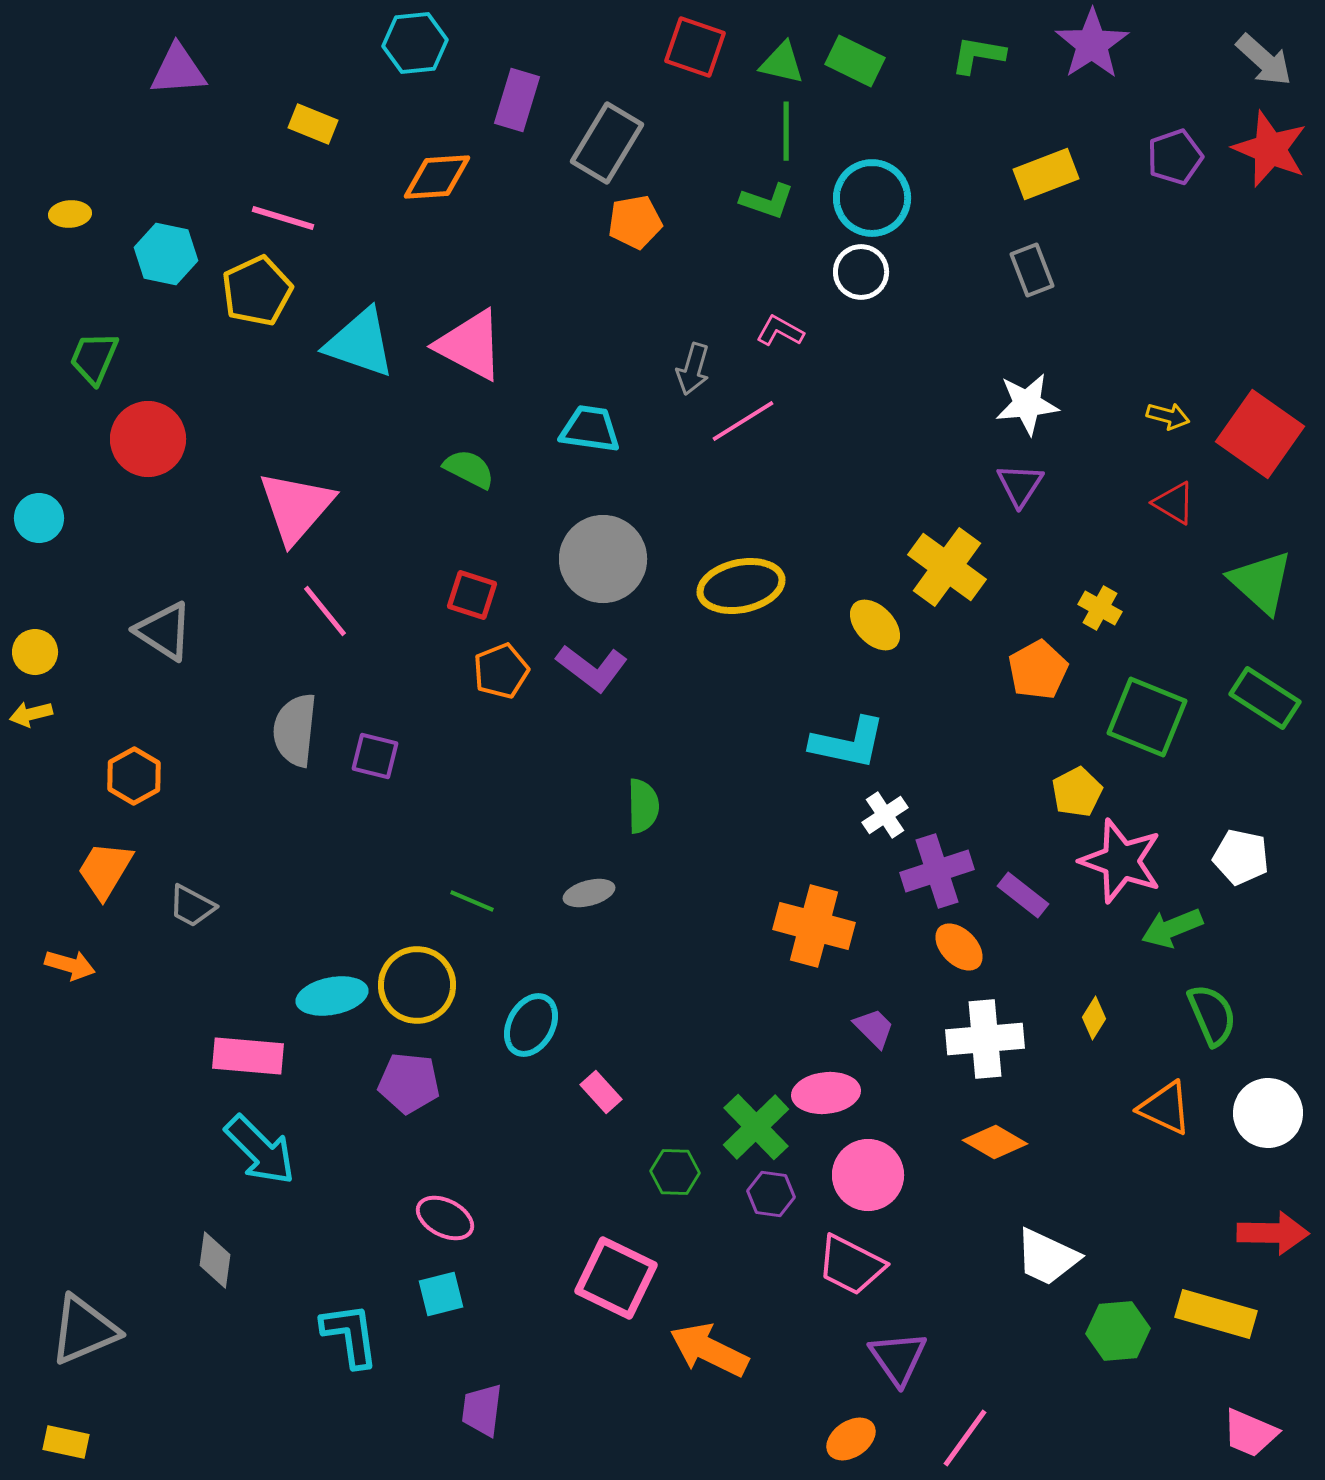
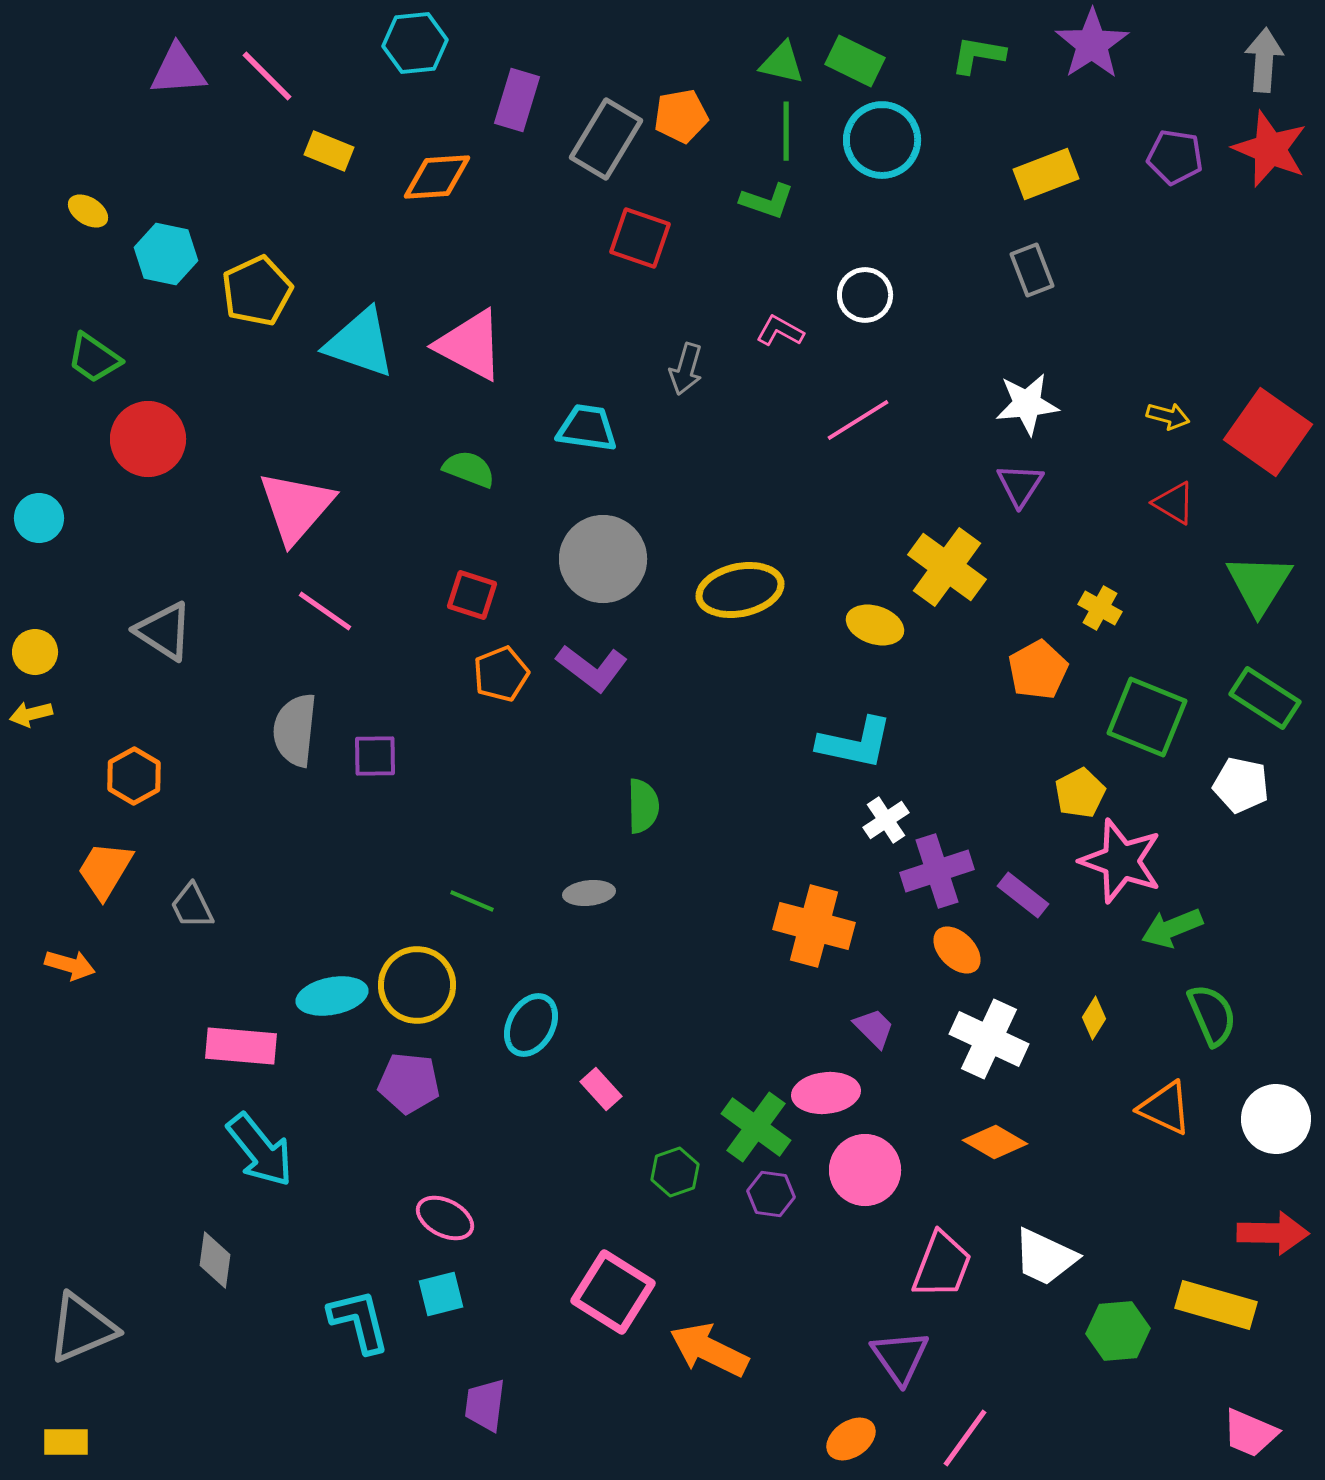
red square at (695, 47): moved 55 px left, 191 px down
gray arrow at (1264, 60): rotated 128 degrees counterclockwise
yellow rectangle at (313, 124): moved 16 px right, 27 px down
gray rectangle at (607, 143): moved 1 px left, 4 px up
purple pentagon at (1175, 157): rotated 28 degrees clockwise
cyan circle at (872, 198): moved 10 px right, 58 px up
yellow ellipse at (70, 214): moved 18 px right, 3 px up; rotated 36 degrees clockwise
pink line at (283, 218): moved 16 px left, 142 px up; rotated 28 degrees clockwise
orange pentagon at (635, 222): moved 46 px right, 106 px up
white circle at (861, 272): moved 4 px right, 23 px down
green trapezoid at (94, 358): rotated 78 degrees counterclockwise
gray arrow at (693, 369): moved 7 px left
pink line at (743, 421): moved 115 px right, 1 px up
cyan trapezoid at (590, 429): moved 3 px left, 1 px up
red square at (1260, 434): moved 8 px right, 2 px up
green semicircle at (469, 469): rotated 6 degrees counterclockwise
green triangle at (1261, 582): moved 2 px left, 2 px down; rotated 20 degrees clockwise
yellow ellipse at (741, 586): moved 1 px left, 4 px down
pink line at (325, 611): rotated 16 degrees counterclockwise
yellow ellipse at (875, 625): rotated 28 degrees counterclockwise
orange pentagon at (501, 671): moved 3 px down
cyan L-shape at (848, 743): moved 7 px right
purple square at (375, 756): rotated 15 degrees counterclockwise
yellow pentagon at (1077, 792): moved 3 px right, 1 px down
white cross at (885, 815): moved 1 px right, 5 px down
white pentagon at (1241, 857): moved 72 px up
gray ellipse at (589, 893): rotated 9 degrees clockwise
gray trapezoid at (192, 906): rotated 36 degrees clockwise
orange ellipse at (959, 947): moved 2 px left, 3 px down
white cross at (985, 1039): moved 4 px right; rotated 30 degrees clockwise
pink rectangle at (248, 1056): moved 7 px left, 10 px up
pink rectangle at (601, 1092): moved 3 px up
white circle at (1268, 1113): moved 8 px right, 6 px down
green cross at (756, 1127): rotated 10 degrees counterclockwise
cyan arrow at (260, 1150): rotated 6 degrees clockwise
green hexagon at (675, 1172): rotated 21 degrees counterclockwise
pink circle at (868, 1175): moved 3 px left, 5 px up
white trapezoid at (1047, 1257): moved 2 px left
pink trapezoid at (851, 1265): moved 91 px right; rotated 96 degrees counterclockwise
pink square at (616, 1278): moved 3 px left, 14 px down; rotated 6 degrees clockwise
yellow rectangle at (1216, 1314): moved 9 px up
gray triangle at (84, 1330): moved 2 px left, 2 px up
cyan L-shape at (350, 1335): moved 9 px right, 14 px up; rotated 6 degrees counterclockwise
purple triangle at (898, 1358): moved 2 px right, 1 px up
purple trapezoid at (482, 1410): moved 3 px right, 5 px up
yellow rectangle at (66, 1442): rotated 12 degrees counterclockwise
